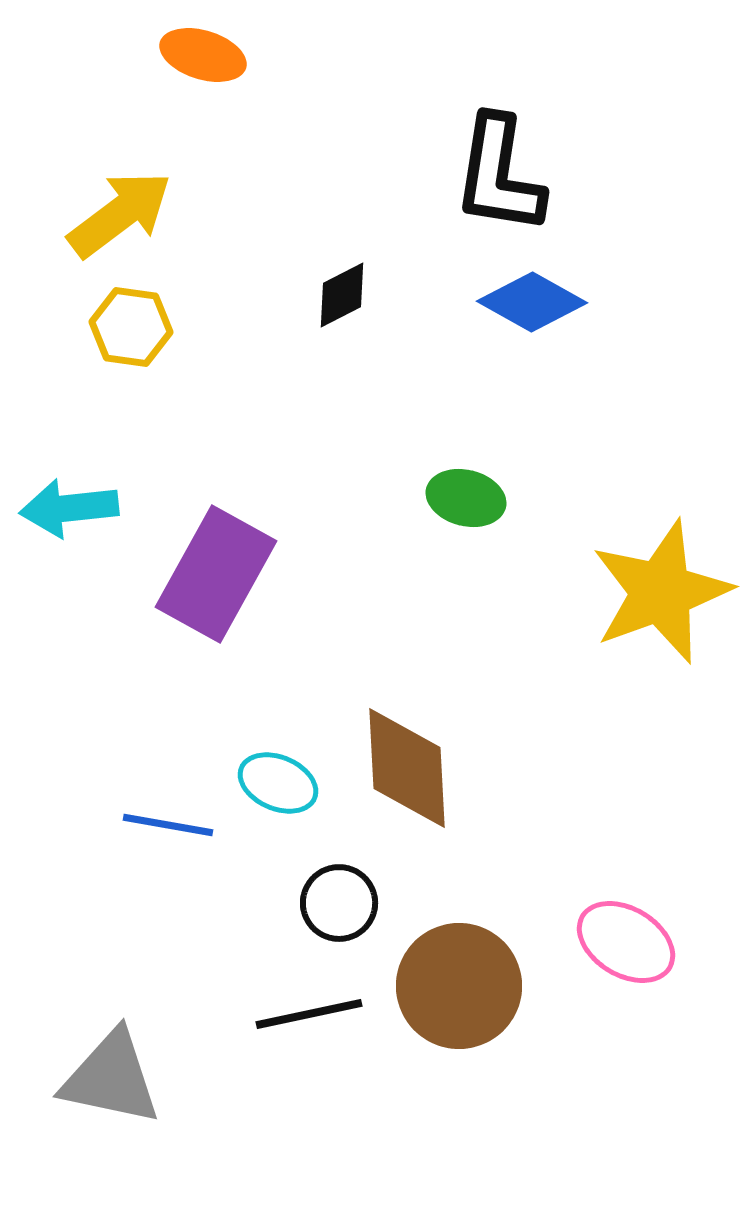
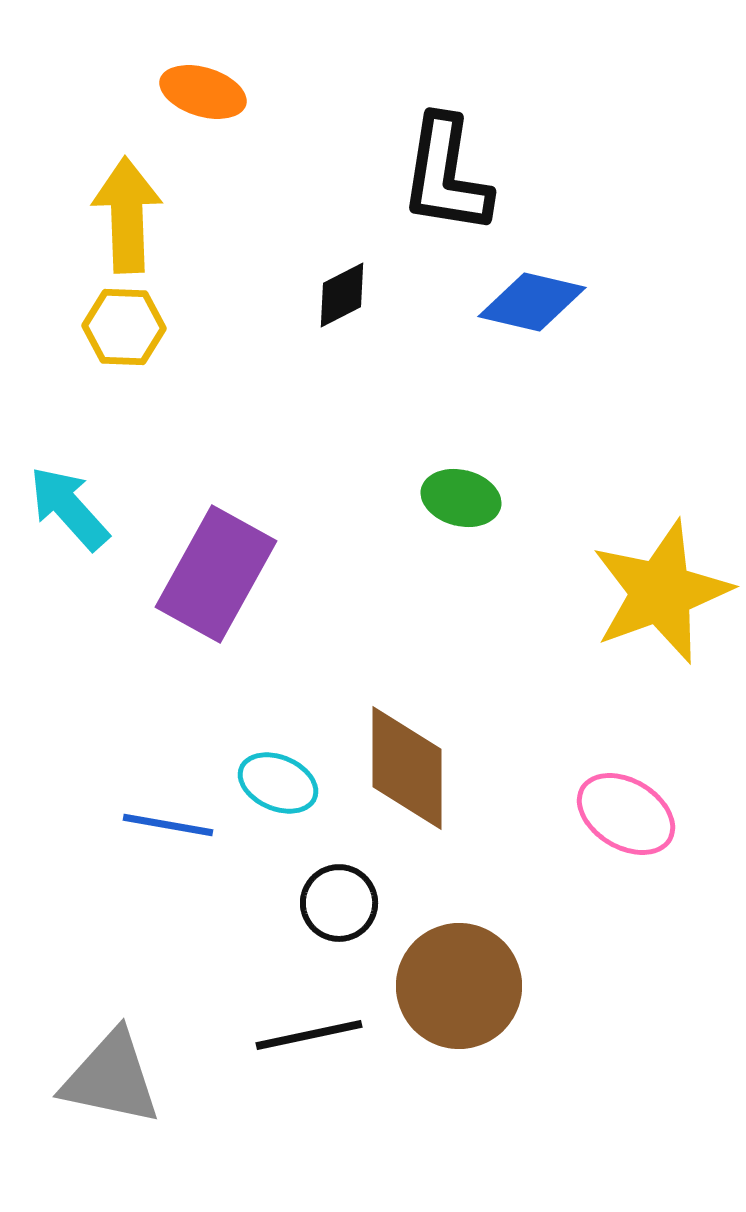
orange ellipse: moved 37 px down
black L-shape: moved 53 px left
yellow arrow: moved 7 px right, 1 px down; rotated 55 degrees counterclockwise
blue diamond: rotated 16 degrees counterclockwise
yellow hexagon: moved 7 px left; rotated 6 degrees counterclockwise
green ellipse: moved 5 px left
cyan arrow: rotated 54 degrees clockwise
brown diamond: rotated 3 degrees clockwise
pink ellipse: moved 128 px up
black line: moved 21 px down
